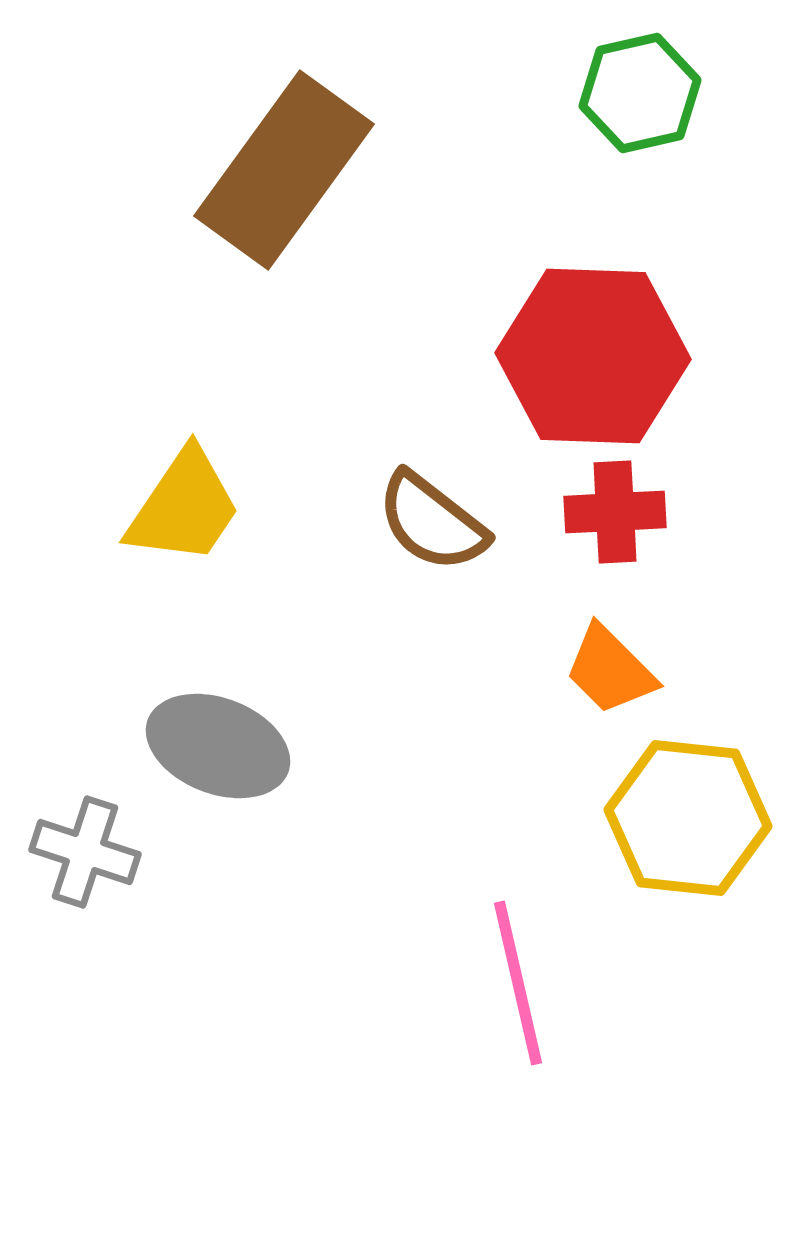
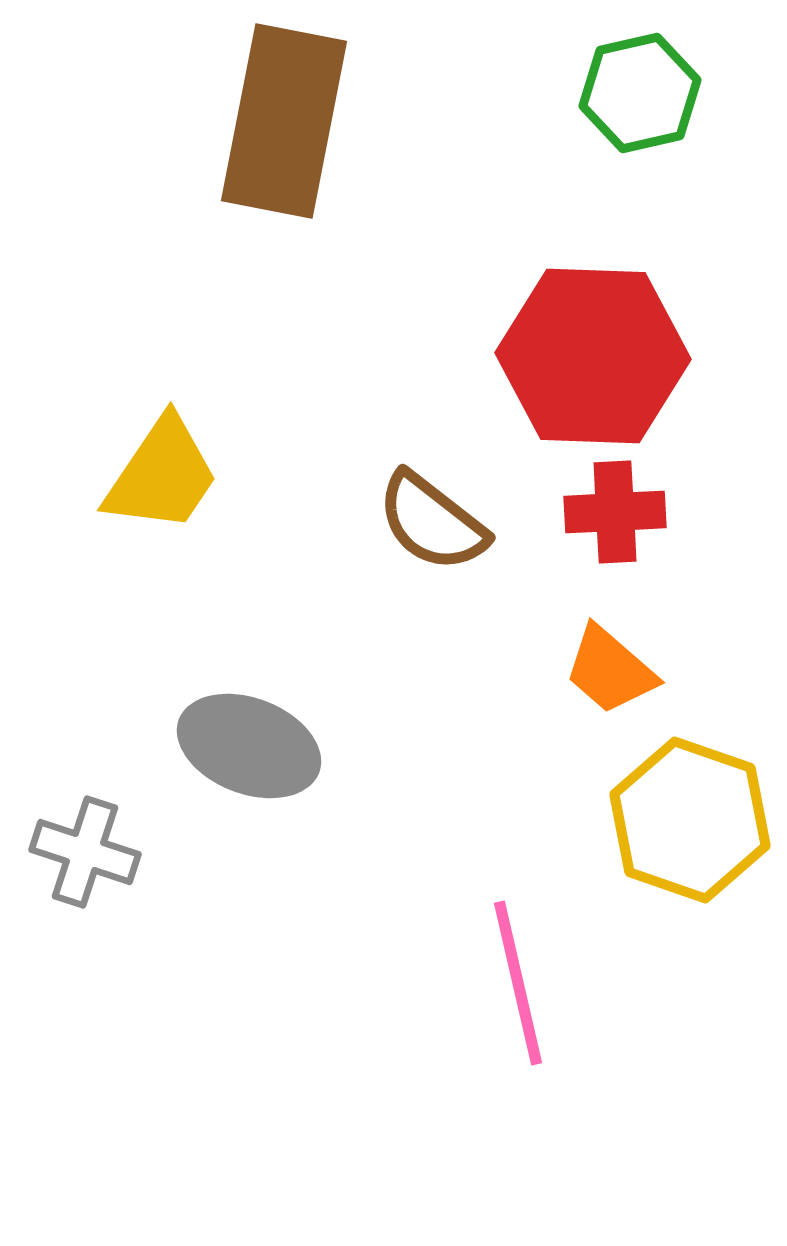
brown rectangle: moved 49 px up; rotated 25 degrees counterclockwise
yellow trapezoid: moved 22 px left, 32 px up
orange trapezoid: rotated 4 degrees counterclockwise
gray ellipse: moved 31 px right
yellow hexagon: moved 2 px right, 2 px down; rotated 13 degrees clockwise
